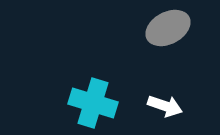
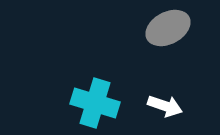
cyan cross: moved 2 px right
